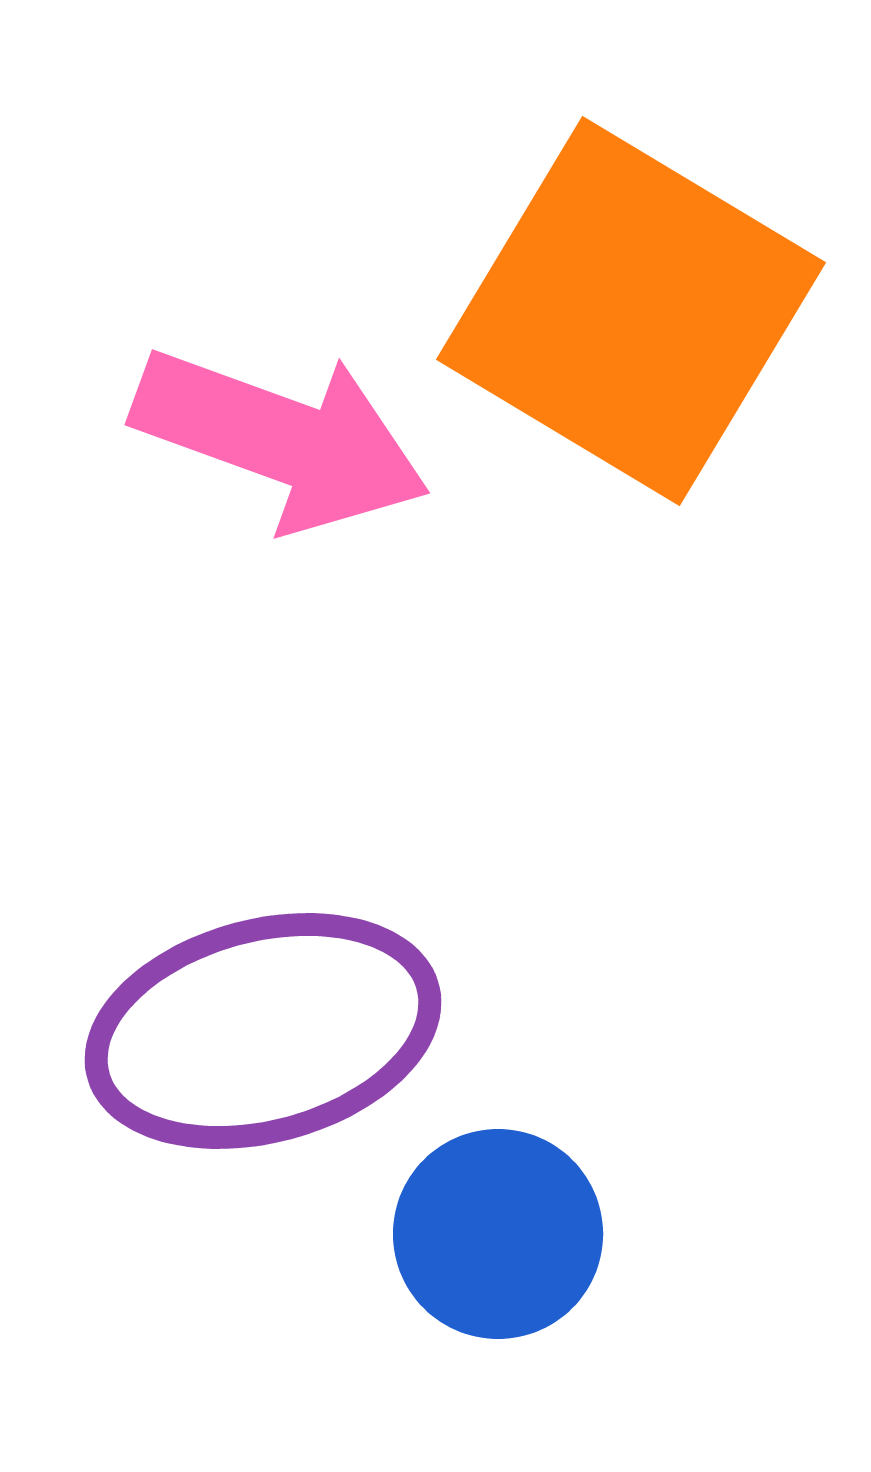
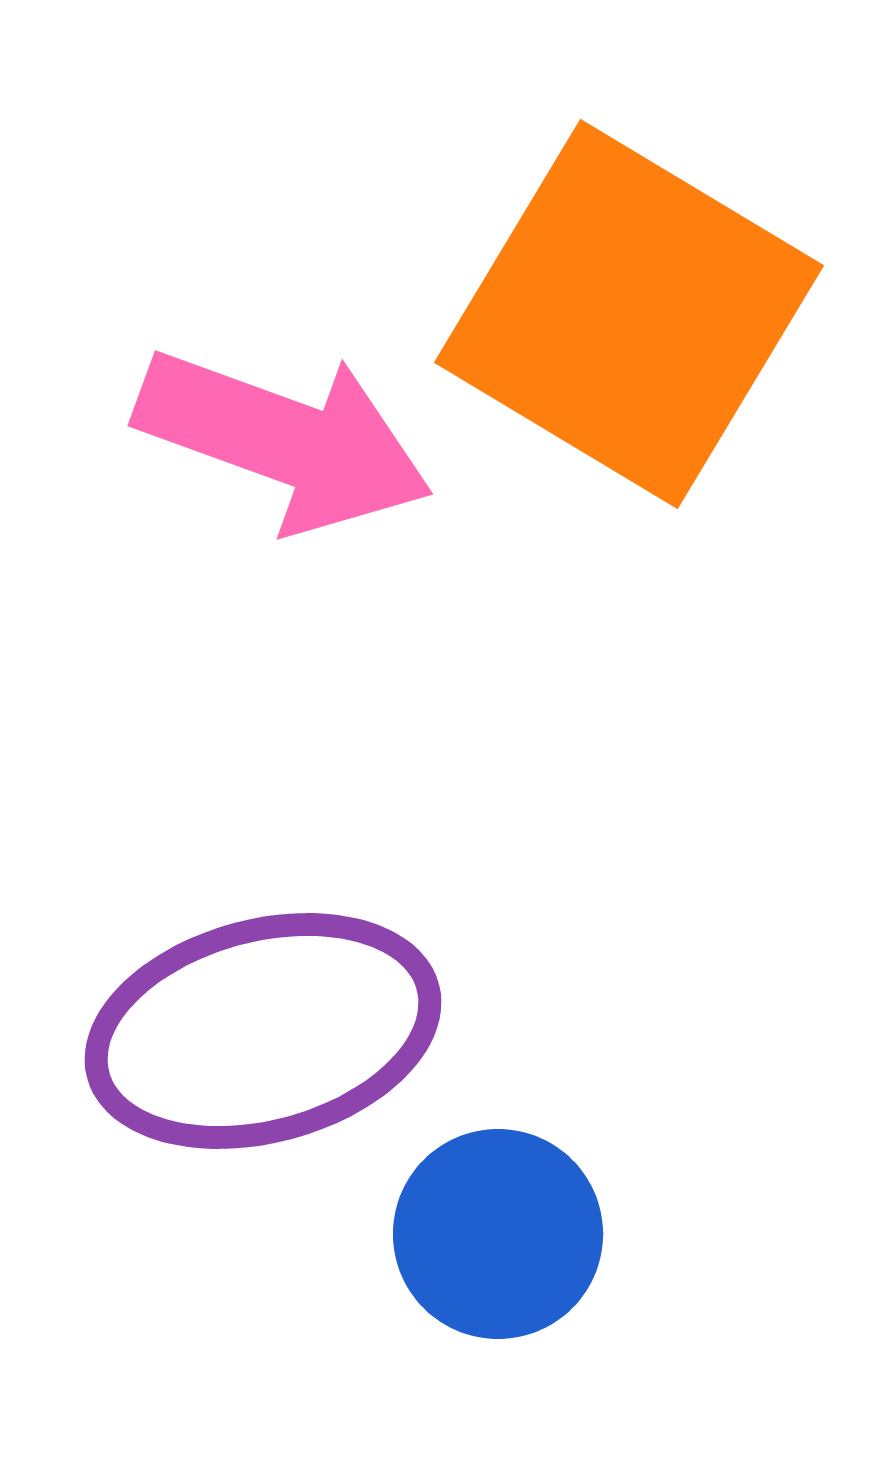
orange square: moved 2 px left, 3 px down
pink arrow: moved 3 px right, 1 px down
